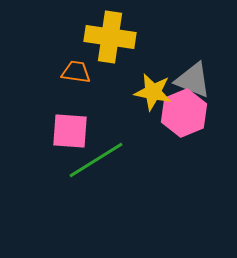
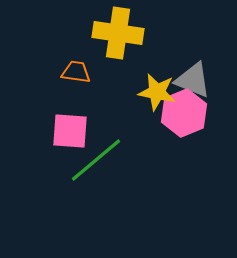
yellow cross: moved 8 px right, 4 px up
yellow star: moved 4 px right
green line: rotated 8 degrees counterclockwise
